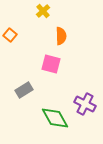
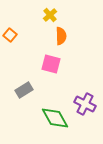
yellow cross: moved 7 px right, 4 px down
